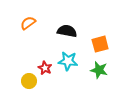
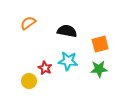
green star: moved 1 px up; rotated 18 degrees counterclockwise
